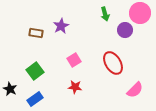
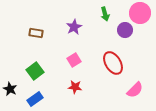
purple star: moved 13 px right, 1 px down
